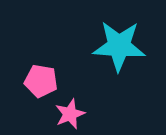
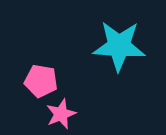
pink star: moved 9 px left
